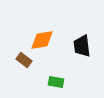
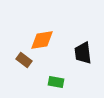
black trapezoid: moved 1 px right, 7 px down
